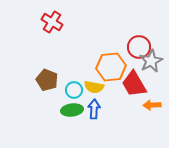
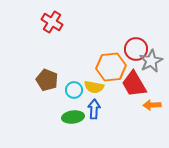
red circle: moved 3 px left, 2 px down
green ellipse: moved 1 px right, 7 px down
